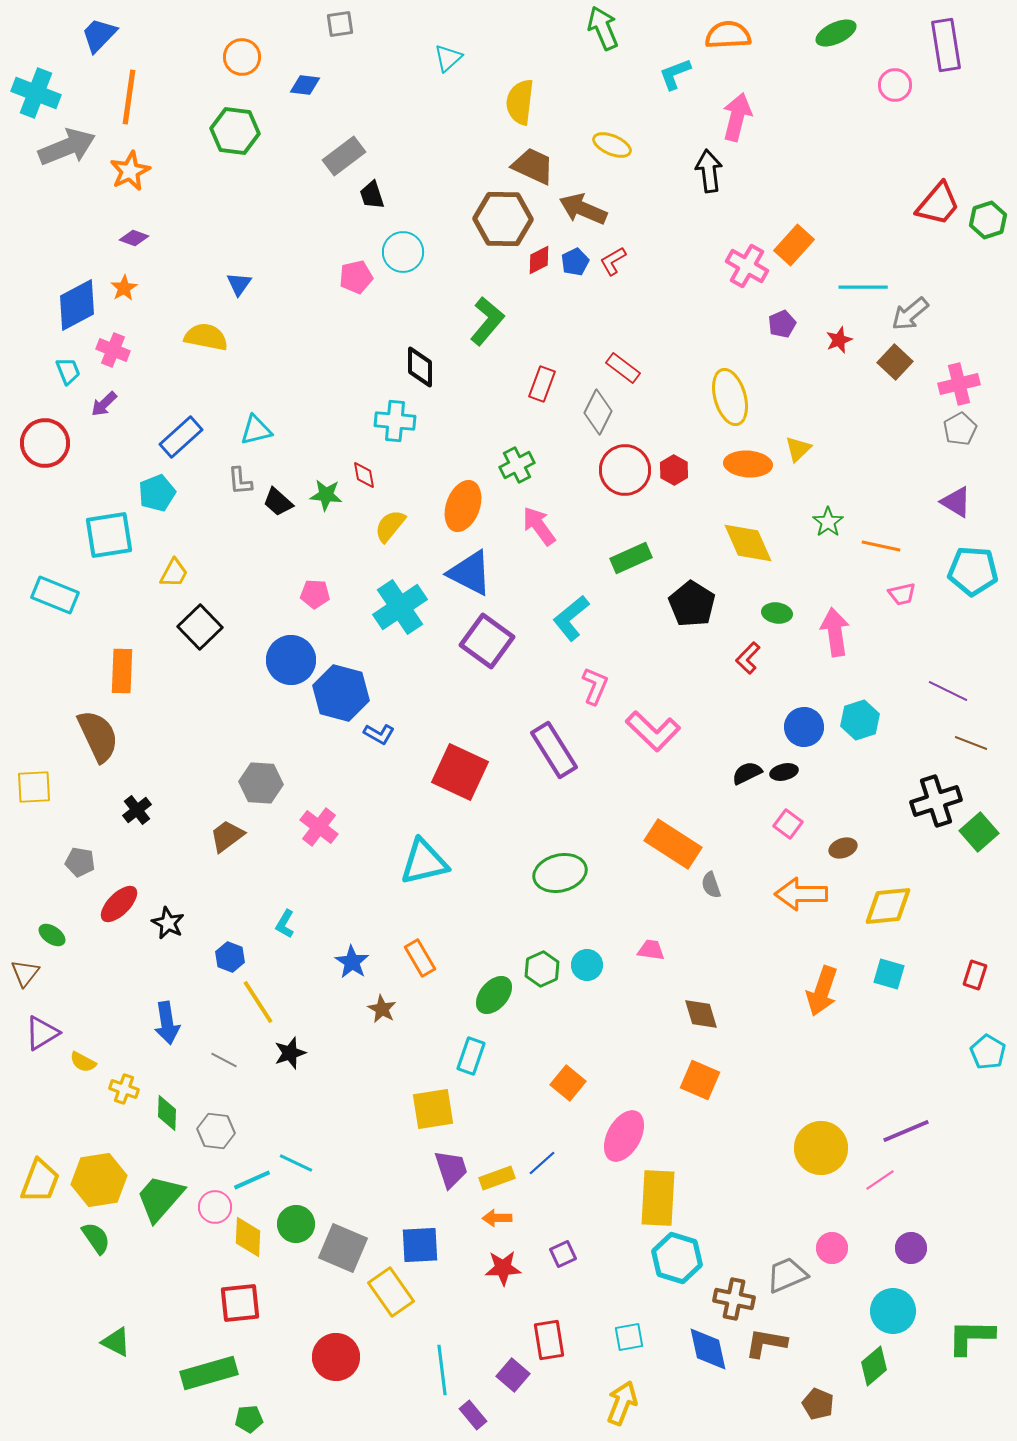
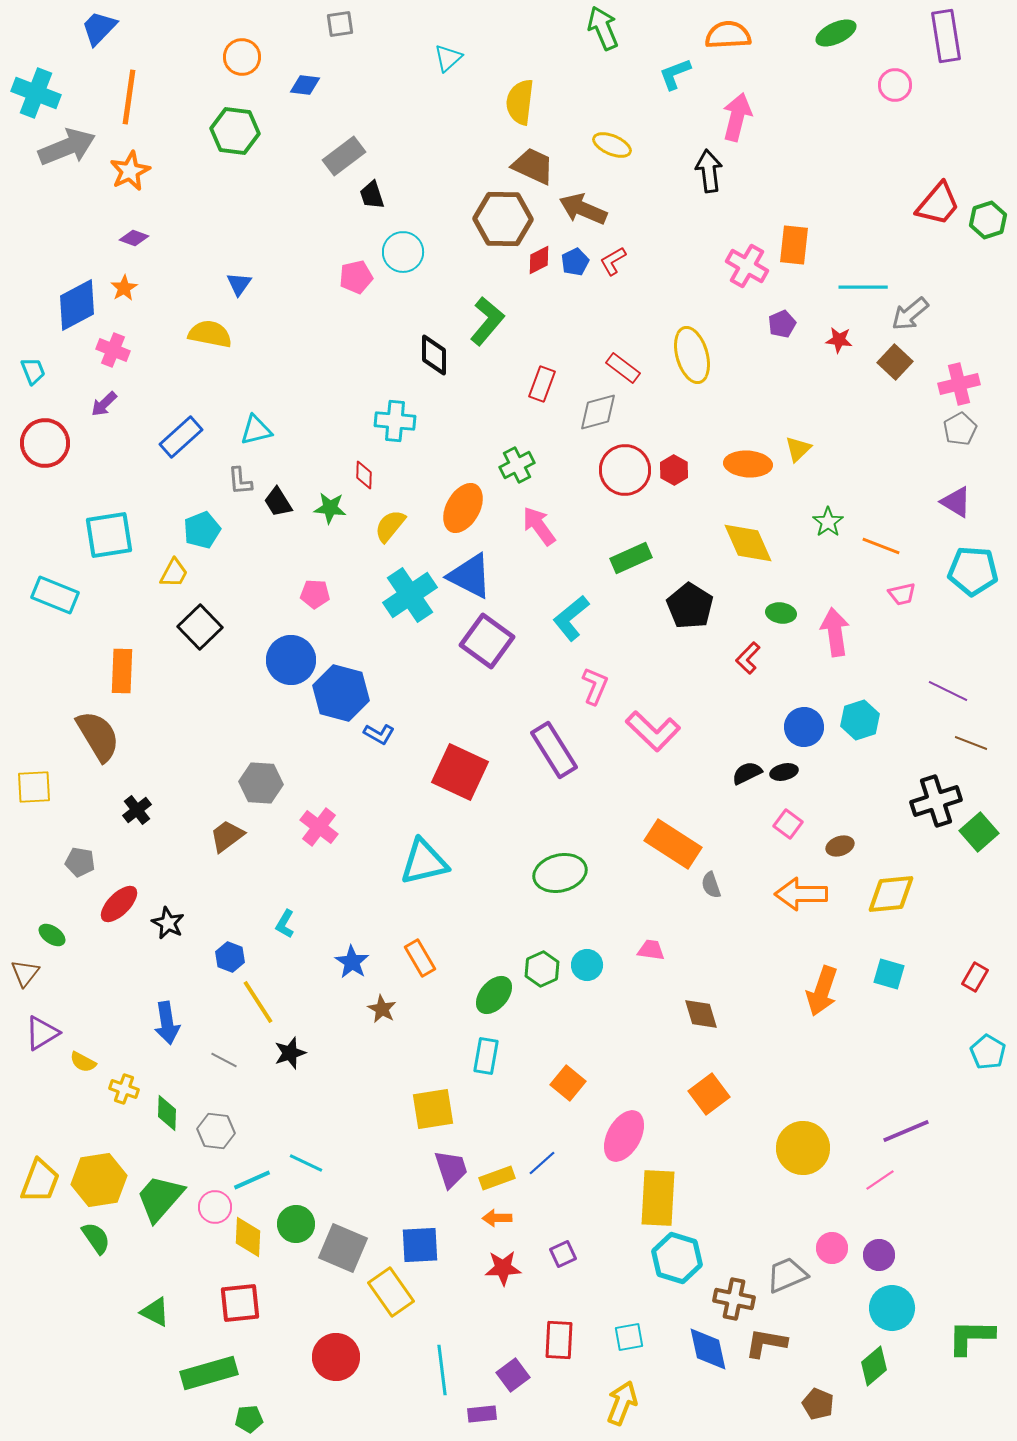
blue trapezoid at (99, 35): moved 7 px up
purple rectangle at (946, 45): moved 9 px up
orange rectangle at (794, 245): rotated 36 degrees counterclockwise
yellow semicircle at (206, 337): moved 4 px right, 3 px up
red star at (839, 340): rotated 28 degrees clockwise
black diamond at (420, 367): moved 14 px right, 12 px up
cyan trapezoid at (68, 371): moved 35 px left
yellow ellipse at (730, 397): moved 38 px left, 42 px up
gray diamond at (598, 412): rotated 48 degrees clockwise
red diamond at (364, 475): rotated 12 degrees clockwise
cyan pentagon at (157, 493): moved 45 px right, 37 px down
green star at (326, 495): moved 4 px right, 13 px down
black trapezoid at (278, 502): rotated 16 degrees clockwise
orange ellipse at (463, 506): moved 2 px down; rotated 9 degrees clockwise
orange line at (881, 546): rotated 9 degrees clockwise
blue triangle at (470, 573): moved 3 px down
black pentagon at (692, 604): moved 2 px left, 2 px down
cyan cross at (400, 607): moved 10 px right, 12 px up
green ellipse at (777, 613): moved 4 px right
brown semicircle at (98, 736): rotated 6 degrees counterclockwise
brown ellipse at (843, 848): moved 3 px left, 2 px up
yellow diamond at (888, 906): moved 3 px right, 12 px up
red rectangle at (975, 975): moved 2 px down; rotated 12 degrees clockwise
cyan rectangle at (471, 1056): moved 15 px right; rotated 9 degrees counterclockwise
orange square at (700, 1080): moved 9 px right, 14 px down; rotated 30 degrees clockwise
yellow circle at (821, 1148): moved 18 px left
cyan line at (296, 1163): moved 10 px right
purple circle at (911, 1248): moved 32 px left, 7 px down
cyan circle at (893, 1311): moved 1 px left, 3 px up
red rectangle at (549, 1340): moved 10 px right; rotated 12 degrees clockwise
green triangle at (116, 1342): moved 39 px right, 30 px up
purple square at (513, 1375): rotated 12 degrees clockwise
purple rectangle at (473, 1415): moved 9 px right, 1 px up; rotated 56 degrees counterclockwise
